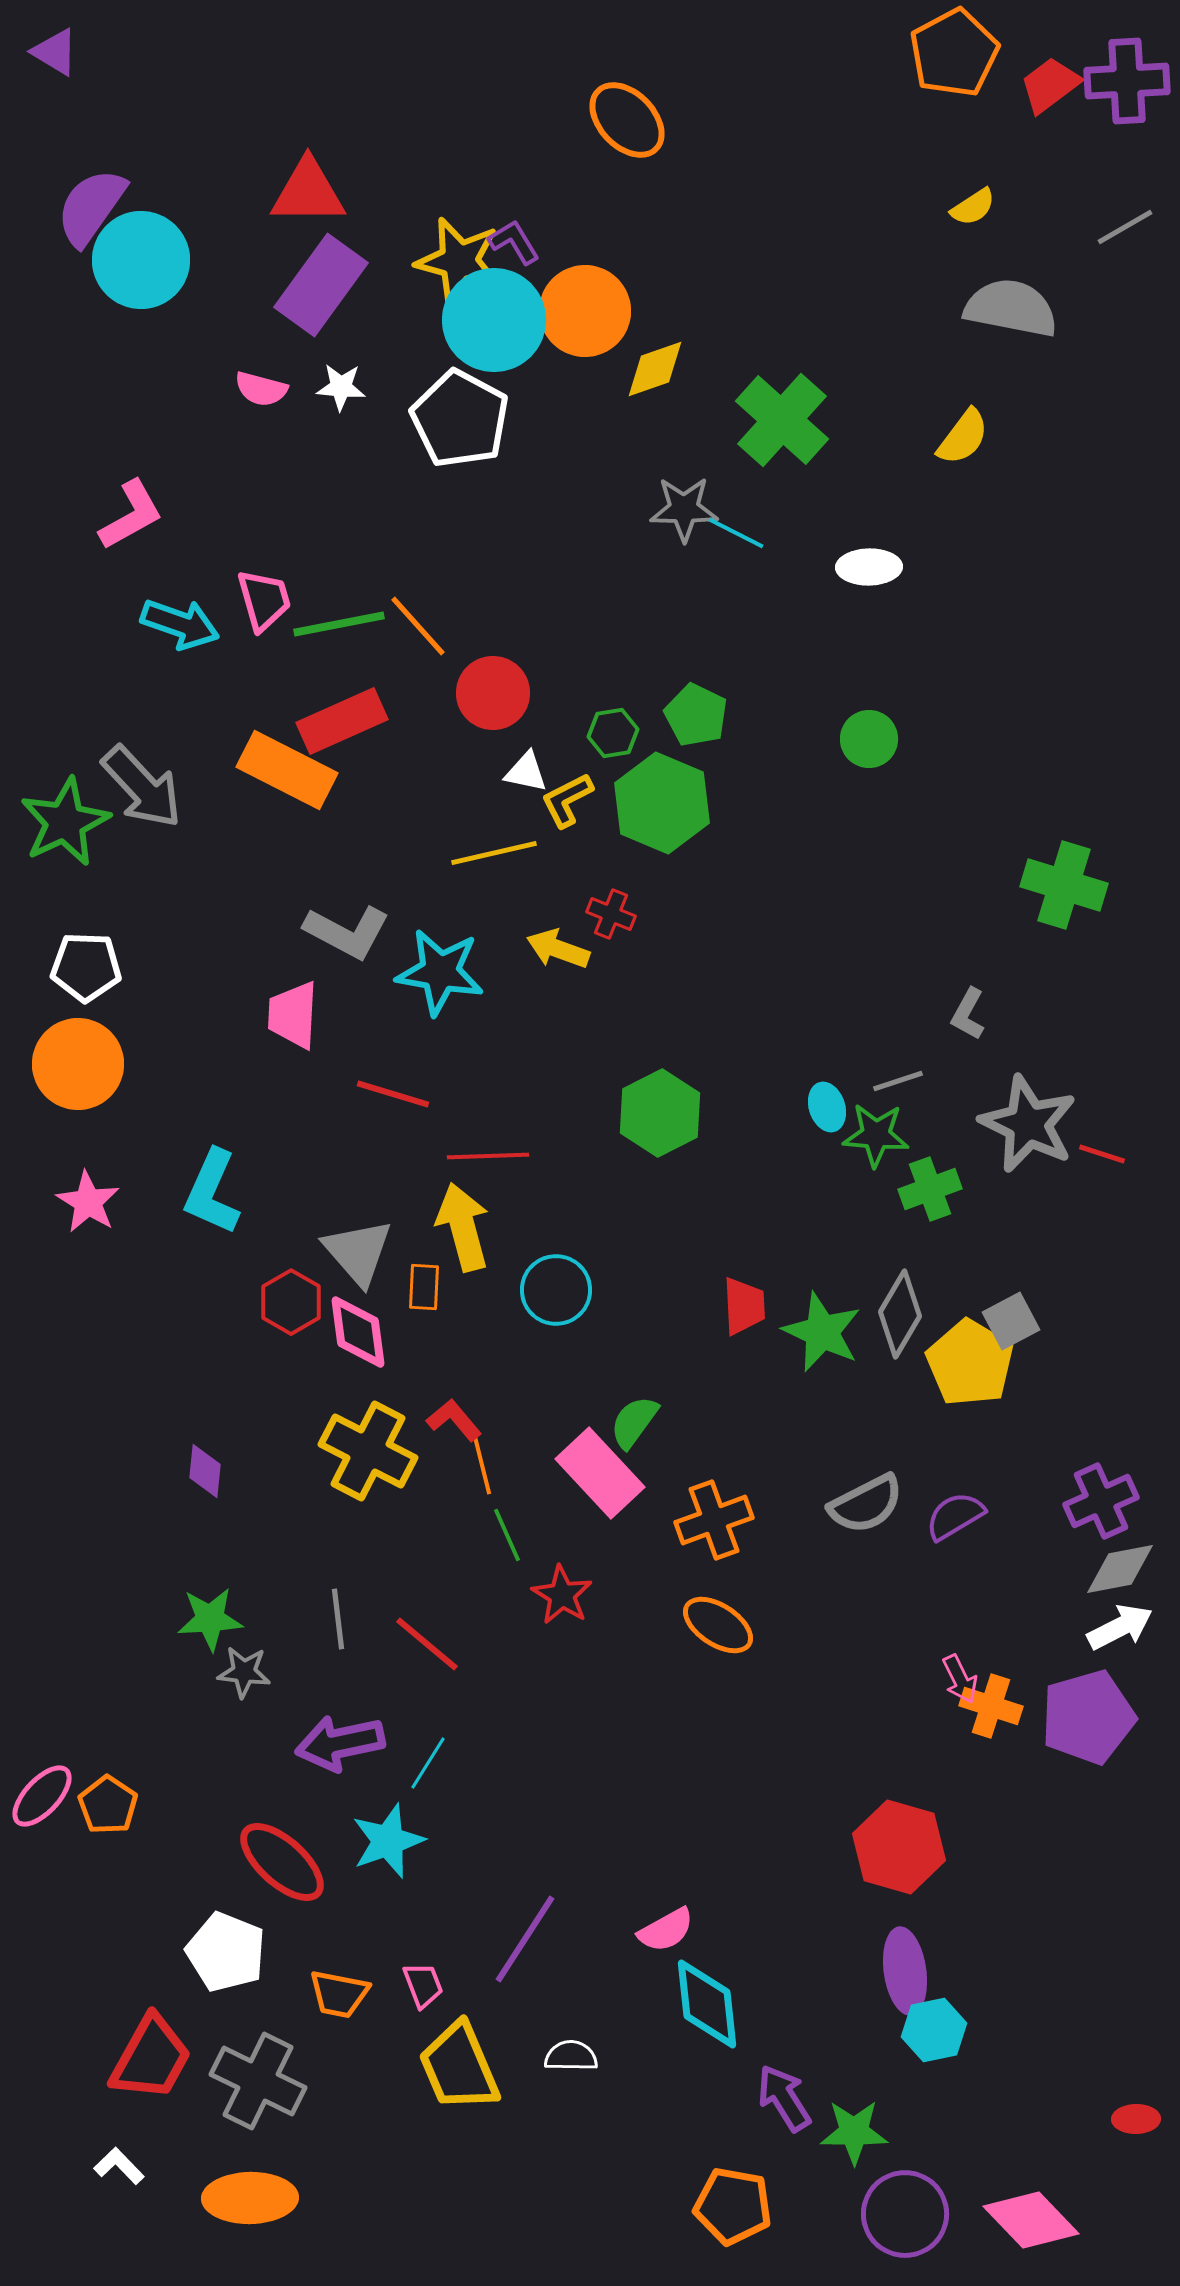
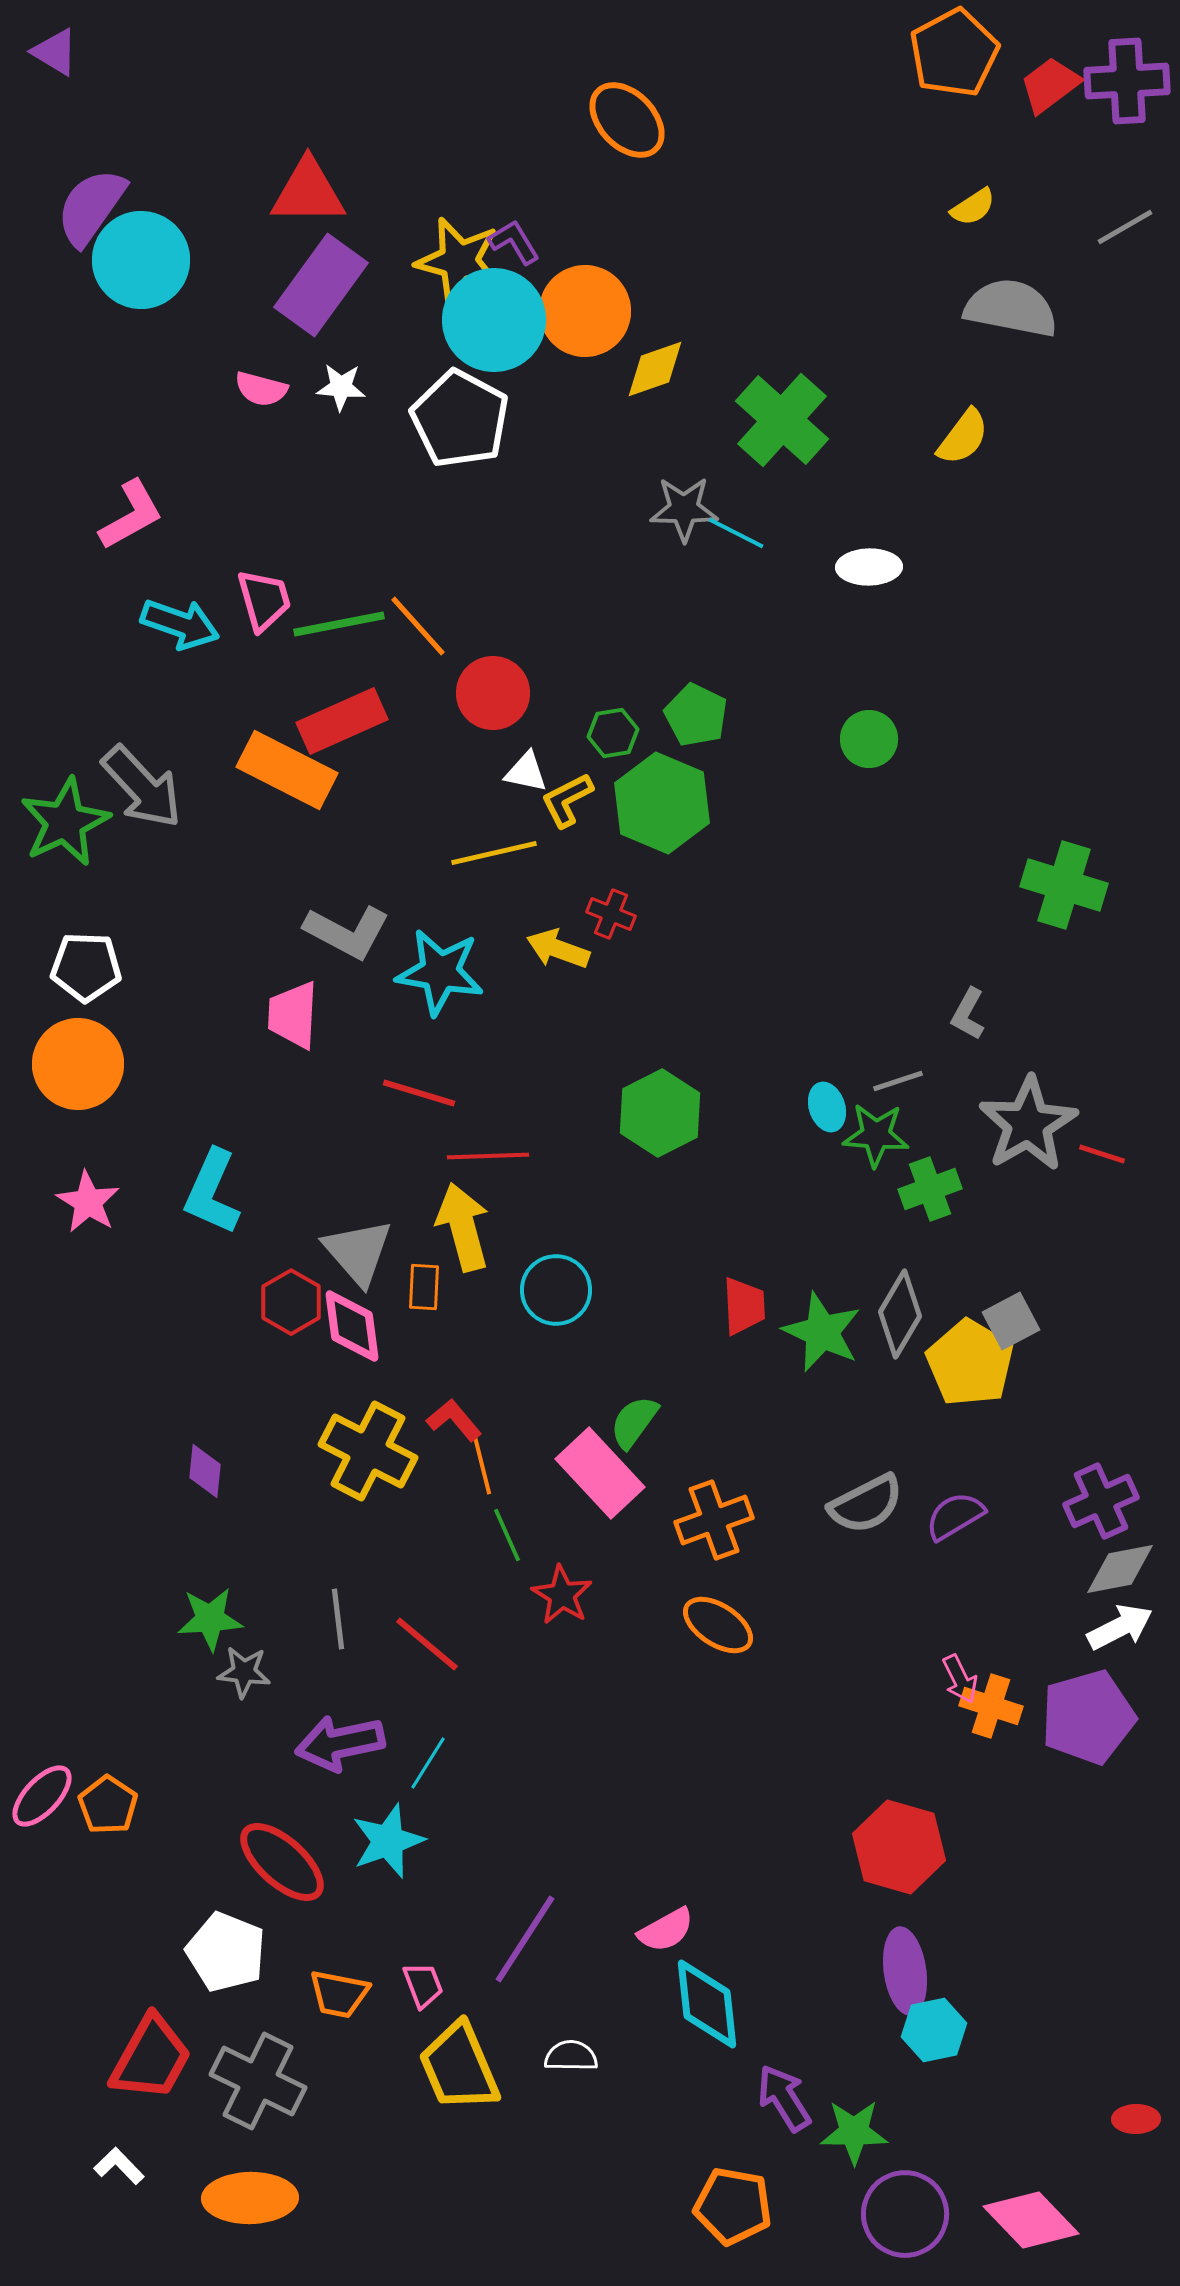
red line at (393, 1094): moved 26 px right, 1 px up
gray star at (1028, 1124): rotated 16 degrees clockwise
pink diamond at (358, 1332): moved 6 px left, 6 px up
